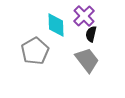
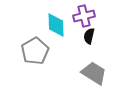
purple cross: rotated 30 degrees clockwise
black semicircle: moved 2 px left, 2 px down
gray trapezoid: moved 7 px right, 13 px down; rotated 20 degrees counterclockwise
